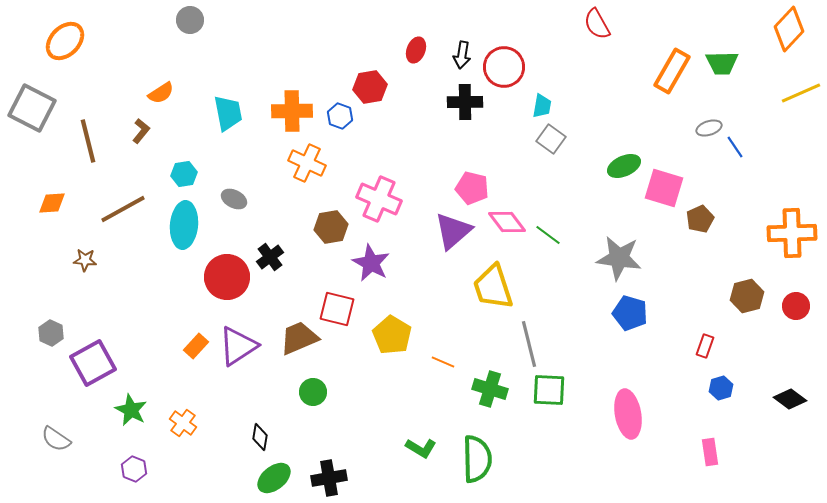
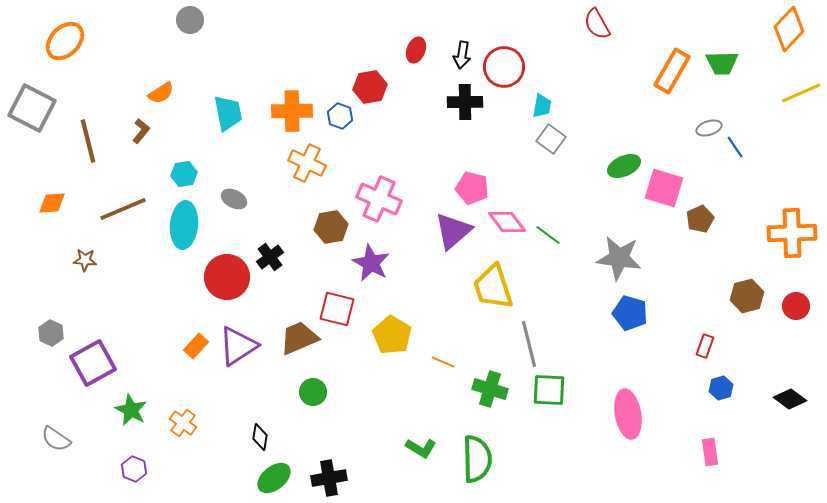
brown line at (123, 209): rotated 6 degrees clockwise
